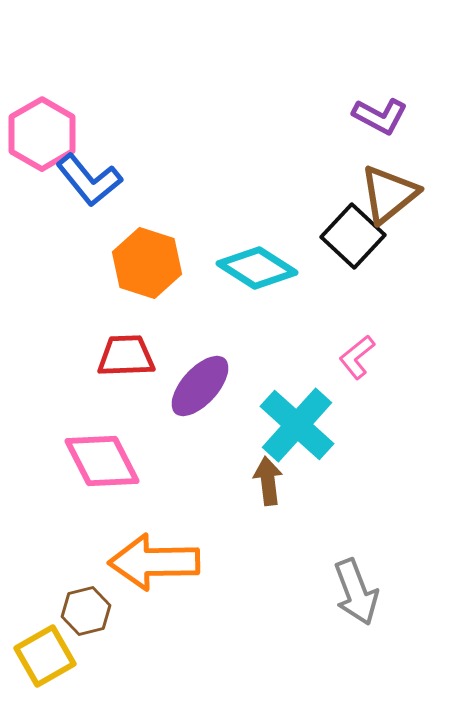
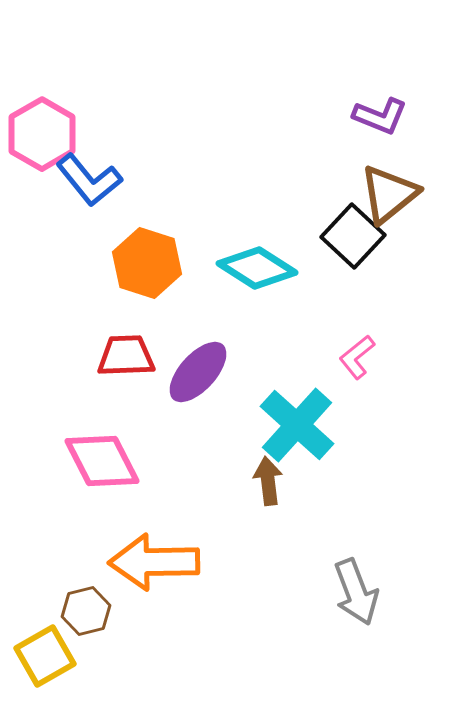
purple L-shape: rotated 6 degrees counterclockwise
purple ellipse: moved 2 px left, 14 px up
